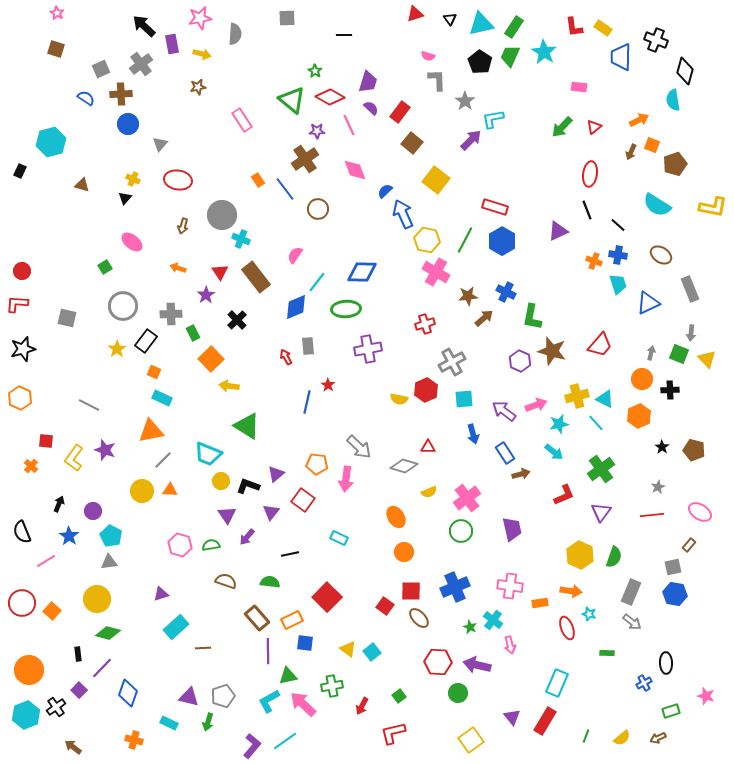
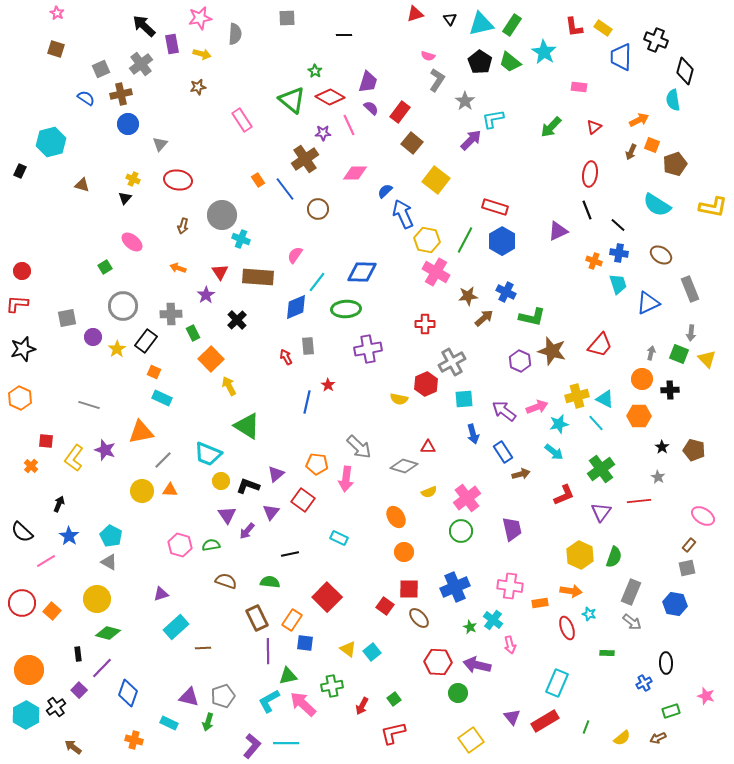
green rectangle at (514, 27): moved 2 px left, 2 px up
green trapezoid at (510, 56): moved 6 px down; rotated 75 degrees counterclockwise
gray L-shape at (437, 80): rotated 35 degrees clockwise
brown cross at (121, 94): rotated 10 degrees counterclockwise
green arrow at (562, 127): moved 11 px left
purple star at (317, 131): moved 6 px right, 2 px down
pink diamond at (355, 170): moved 3 px down; rotated 70 degrees counterclockwise
blue cross at (618, 255): moved 1 px right, 2 px up
brown rectangle at (256, 277): moved 2 px right; rotated 48 degrees counterclockwise
green L-shape at (532, 317): rotated 88 degrees counterclockwise
gray square at (67, 318): rotated 24 degrees counterclockwise
red cross at (425, 324): rotated 18 degrees clockwise
yellow arrow at (229, 386): rotated 54 degrees clockwise
red hexagon at (426, 390): moved 6 px up
gray line at (89, 405): rotated 10 degrees counterclockwise
pink arrow at (536, 405): moved 1 px right, 2 px down
orange hexagon at (639, 416): rotated 25 degrees clockwise
orange triangle at (151, 431): moved 10 px left, 1 px down
blue rectangle at (505, 453): moved 2 px left, 1 px up
gray star at (658, 487): moved 10 px up; rotated 16 degrees counterclockwise
purple circle at (93, 511): moved 174 px up
pink ellipse at (700, 512): moved 3 px right, 4 px down
red line at (652, 515): moved 13 px left, 14 px up
black semicircle at (22, 532): rotated 25 degrees counterclockwise
purple arrow at (247, 537): moved 6 px up
gray triangle at (109, 562): rotated 36 degrees clockwise
gray square at (673, 567): moved 14 px right, 1 px down
red square at (411, 591): moved 2 px left, 2 px up
blue hexagon at (675, 594): moved 10 px down
brown rectangle at (257, 618): rotated 15 degrees clockwise
orange rectangle at (292, 620): rotated 30 degrees counterclockwise
green square at (399, 696): moved 5 px left, 3 px down
cyan hexagon at (26, 715): rotated 8 degrees counterclockwise
red rectangle at (545, 721): rotated 28 degrees clockwise
green line at (586, 736): moved 9 px up
cyan line at (285, 741): moved 1 px right, 2 px down; rotated 35 degrees clockwise
